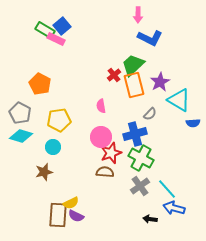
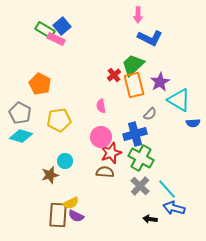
cyan circle: moved 12 px right, 14 px down
brown star: moved 6 px right, 3 px down
gray cross: rotated 12 degrees counterclockwise
